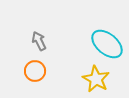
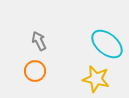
yellow star: rotated 16 degrees counterclockwise
